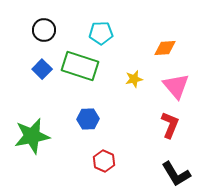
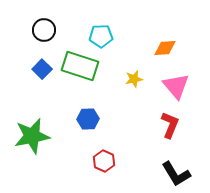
cyan pentagon: moved 3 px down
